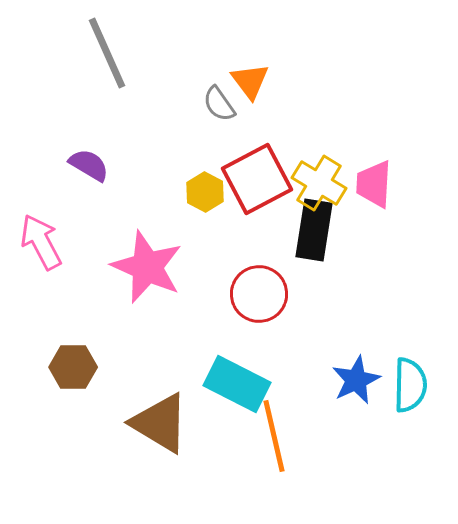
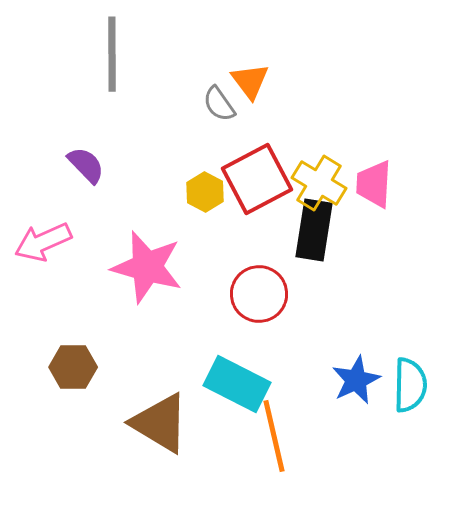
gray line: moved 5 px right, 1 px down; rotated 24 degrees clockwise
purple semicircle: moved 3 px left; rotated 15 degrees clockwise
pink arrow: moved 2 px right; rotated 86 degrees counterclockwise
pink star: rotated 8 degrees counterclockwise
